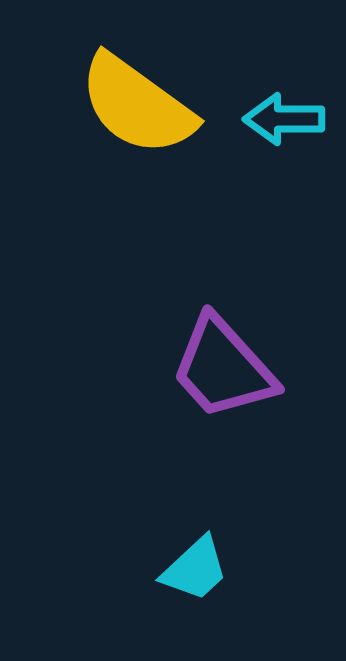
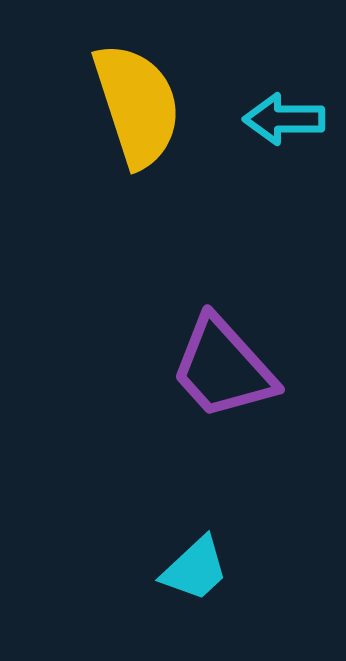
yellow semicircle: rotated 144 degrees counterclockwise
